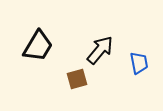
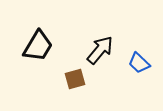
blue trapezoid: rotated 145 degrees clockwise
brown square: moved 2 px left
